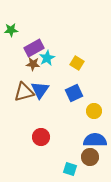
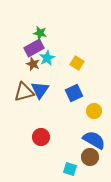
green star: moved 29 px right, 3 px down; rotated 16 degrees clockwise
brown star: rotated 16 degrees clockwise
blue semicircle: moved 1 px left; rotated 30 degrees clockwise
